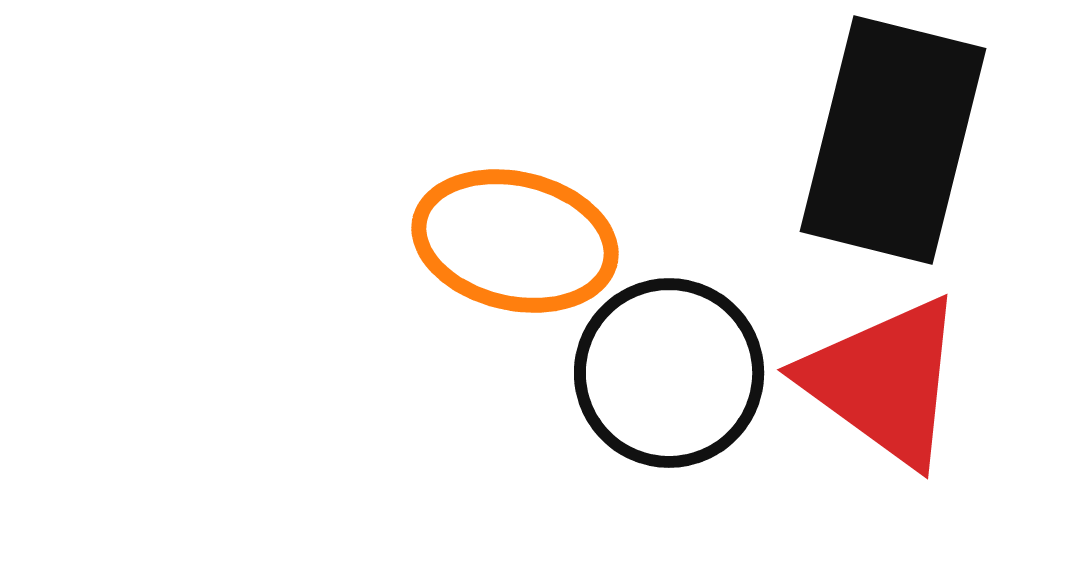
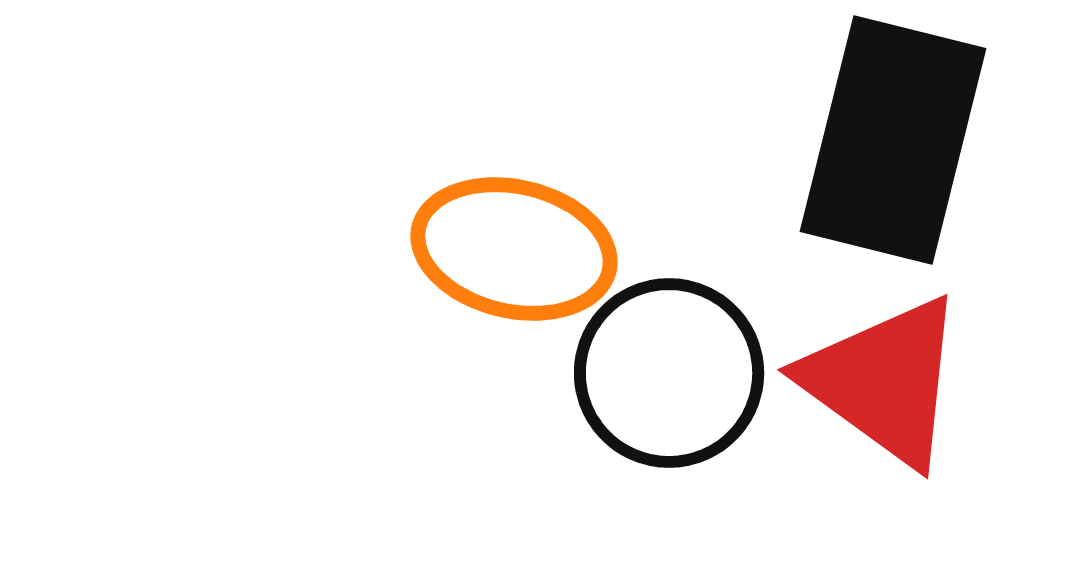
orange ellipse: moved 1 px left, 8 px down
